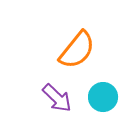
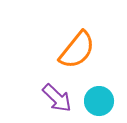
cyan circle: moved 4 px left, 4 px down
